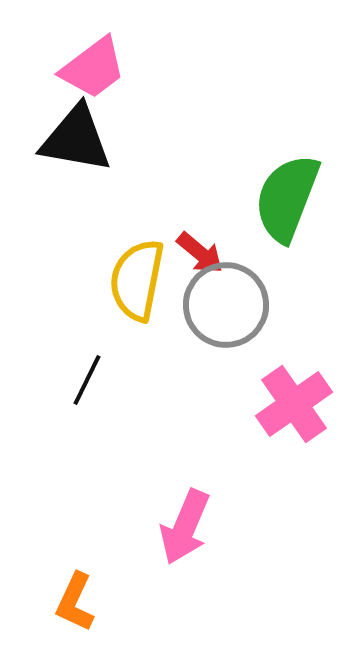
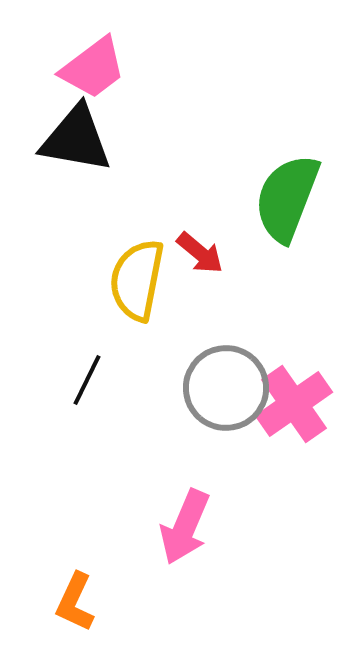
gray circle: moved 83 px down
